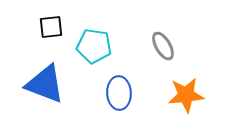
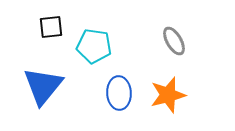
gray ellipse: moved 11 px right, 5 px up
blue triangle: moved 2 px left, 2 px down; rotated 48 degrees clockwise
orange star: moved 18 px left; rotated 9 degrees counterclockwise
